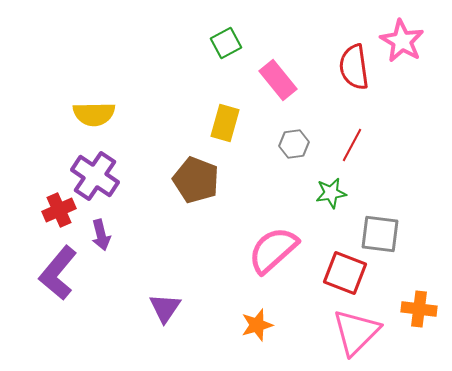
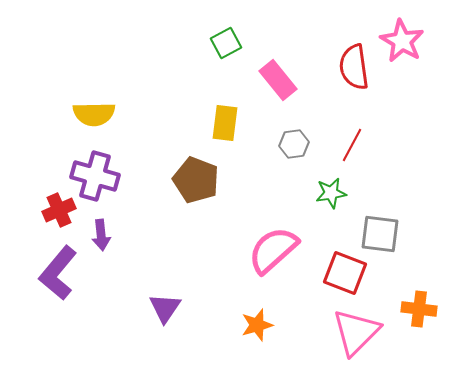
yellow rectangle: rotated 9 degrees counterclockwise
purple cross: rotated 18 degrees counterclockwise
purple arrow: rotated 8 degrees clockwise
